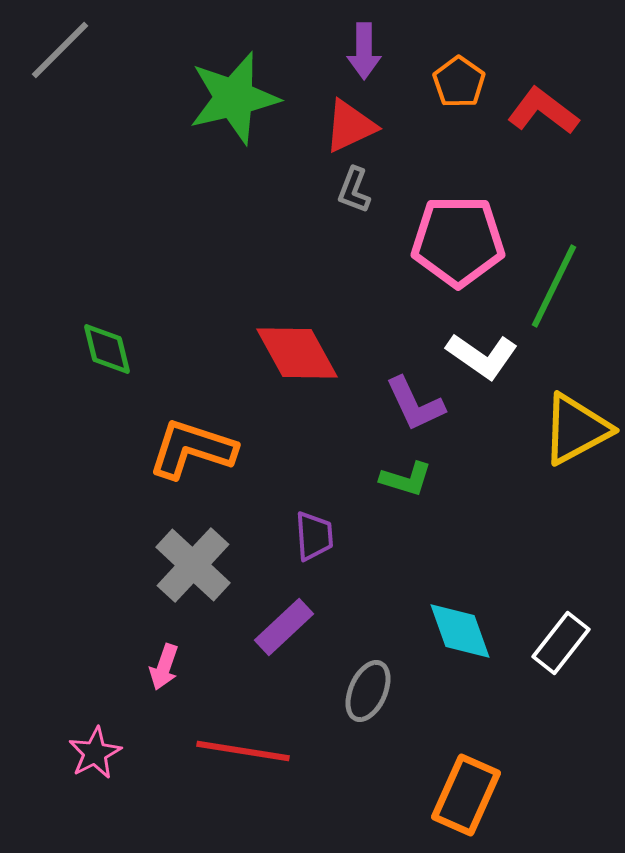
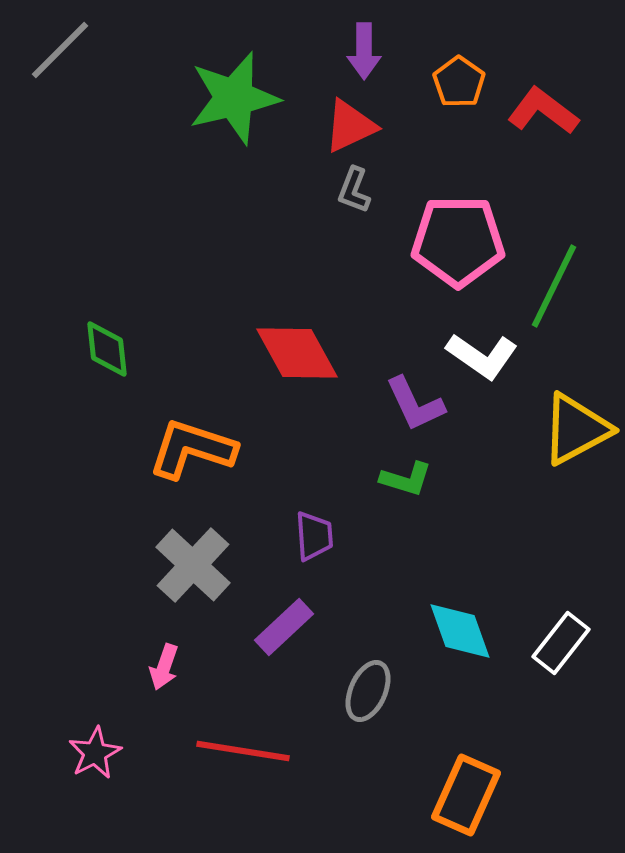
green diamond: rotated 8 degrees clockwise
